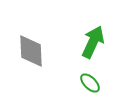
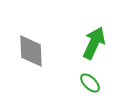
green arrow: moved 1 px right, 1 px down
